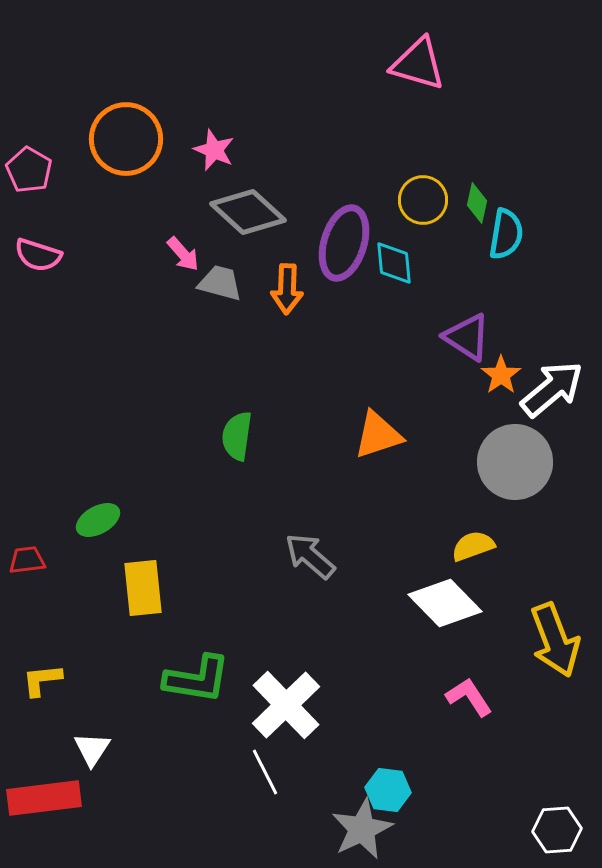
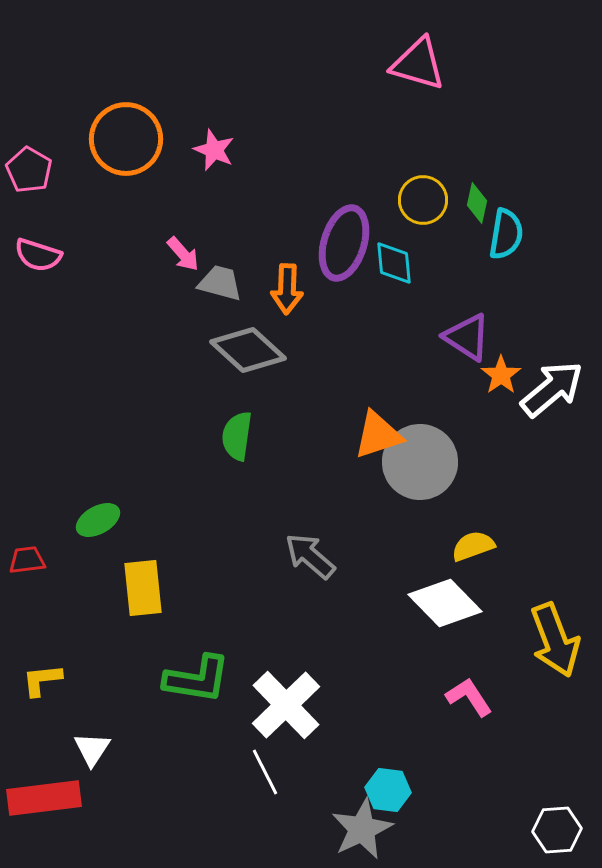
gray diamond: moved 138 px down
gray circle: moved 95 px left
